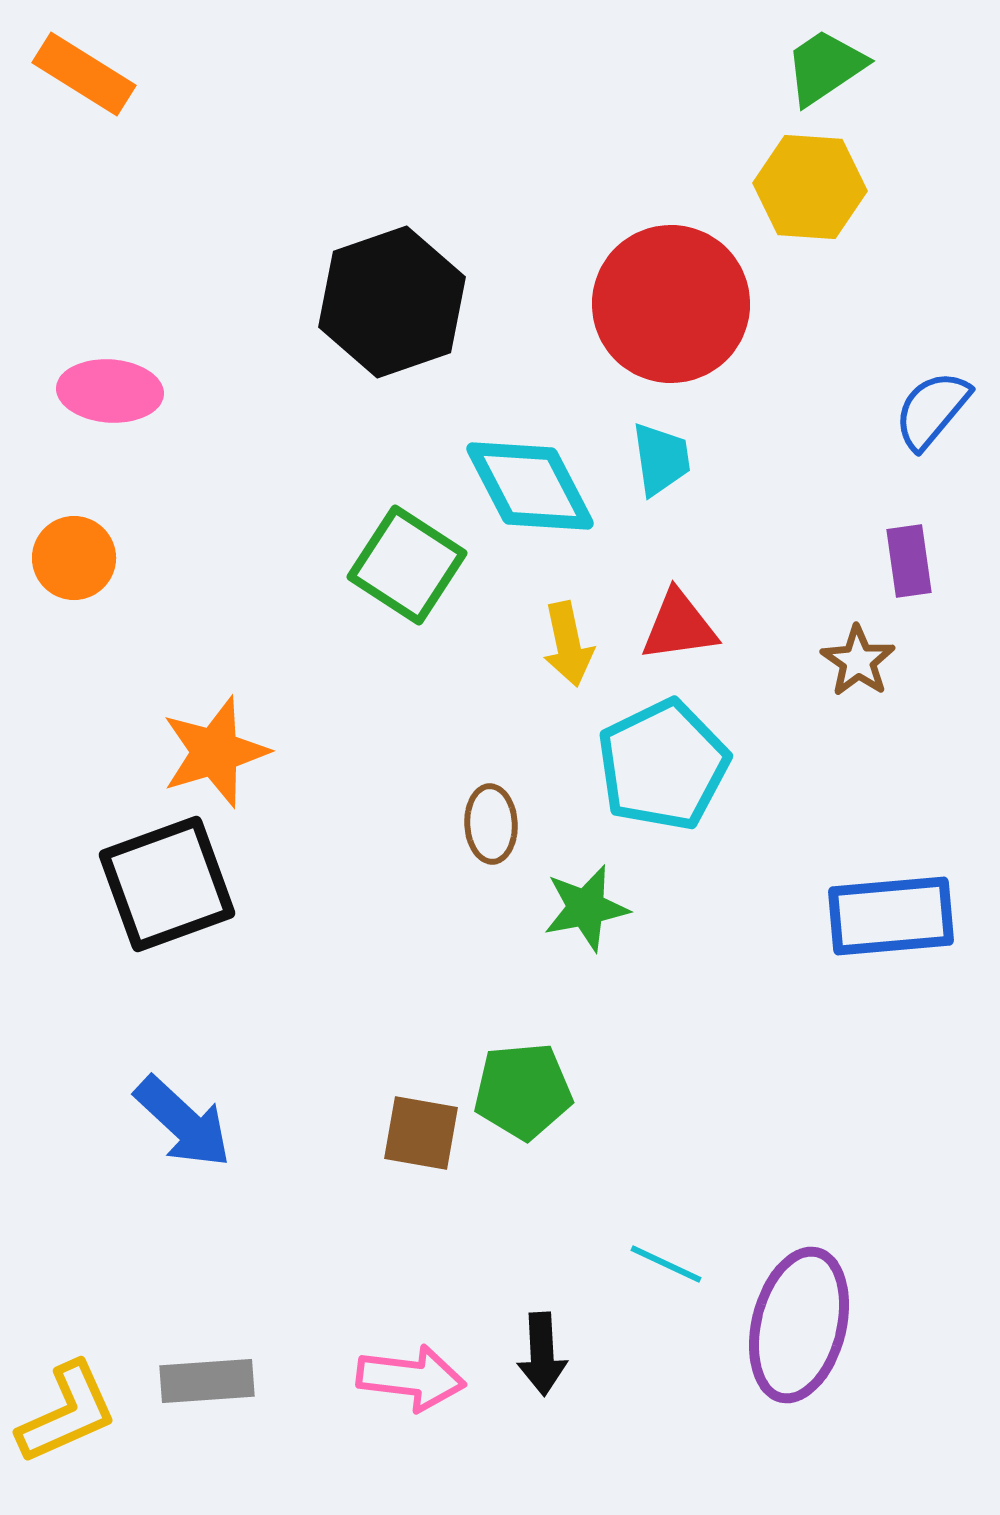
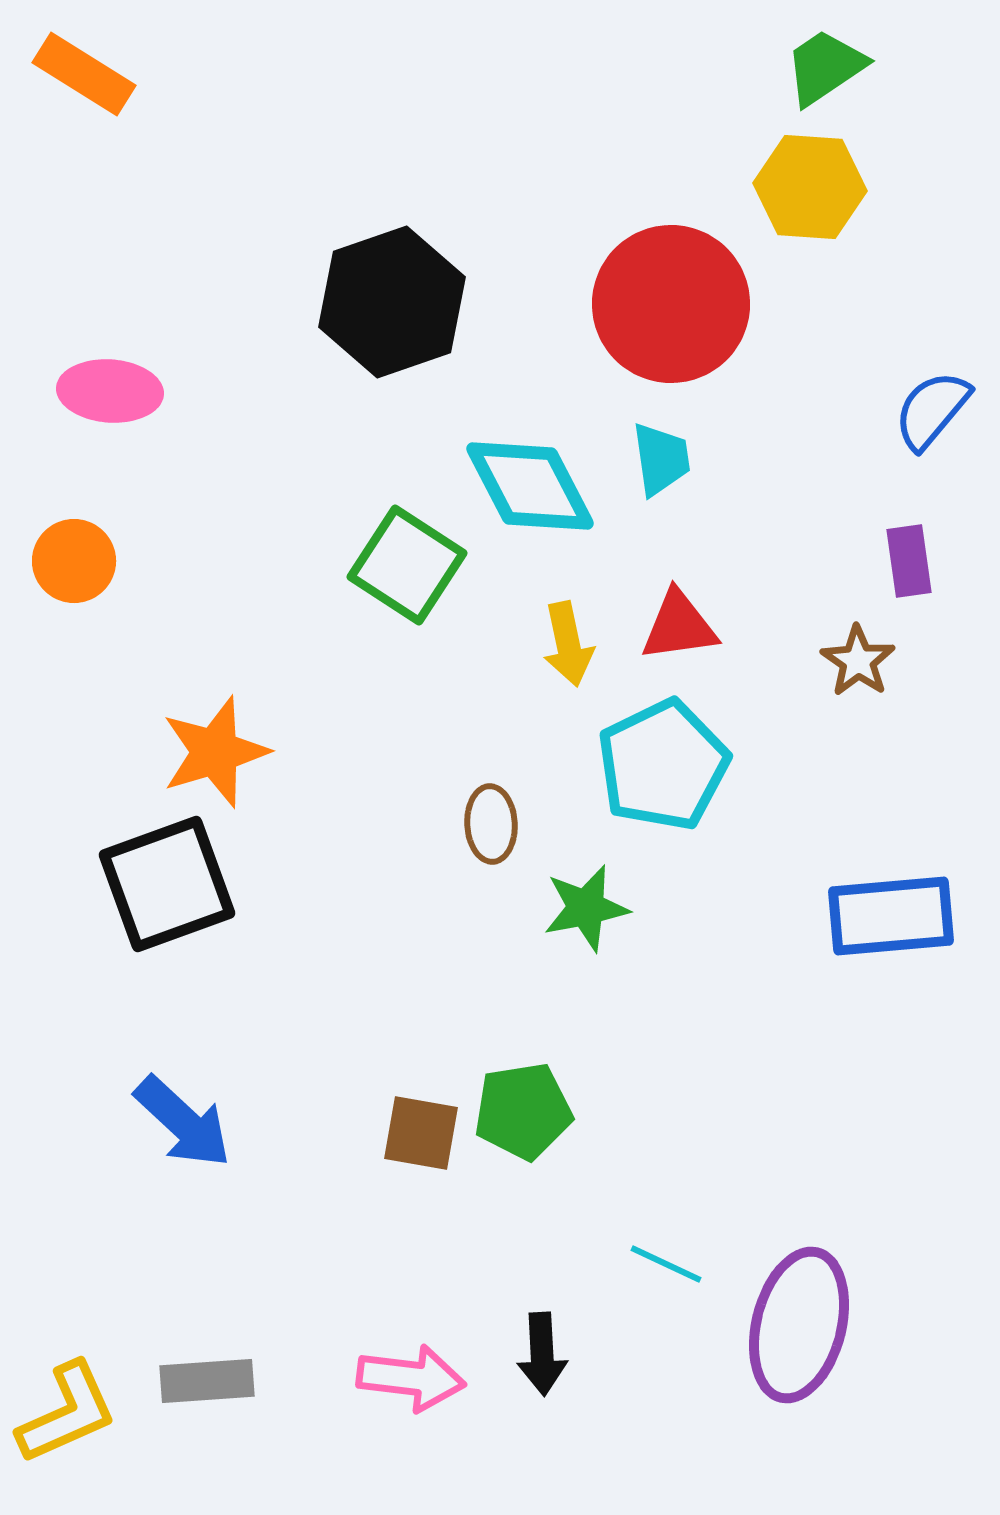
orange circle: moved 3 px down
green pentagon: moved 20 px down; rotated 4 degrees counterclockwise
